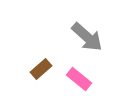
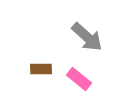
brown rectangle: rotated 40 degrees clockwise
